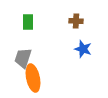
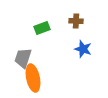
green rectangle: moved 14 px right, 6 px down; rotated 70 degrees clockwise
